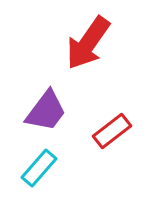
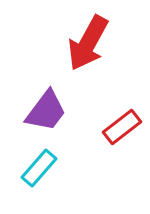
red arrow: rotated 6 degrees counterclockwise
red rectangle: moved 10 px right, 4 px up
